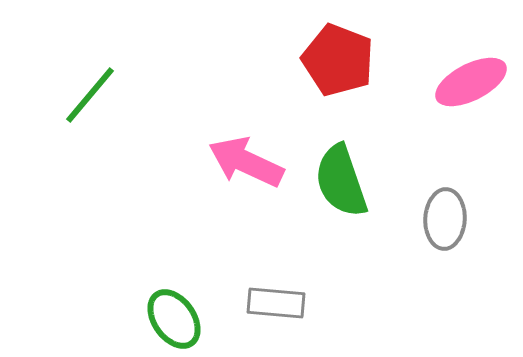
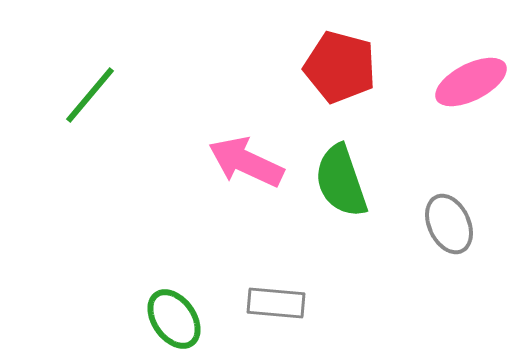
red pentagon: moved 2 px right, 7 px down; rotated 6 degrees counterclockwise
gray ellipse: moved 4 px right, 5 px down; rotated 28 degrees counterclockwise
